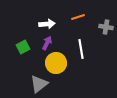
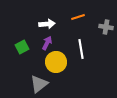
green square: moved 1 px left
yellow circle: moved 1 px up
